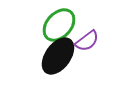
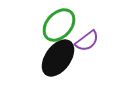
black ellipse: moved 2 px down
